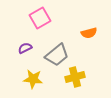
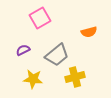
orange semicircle: moved 1 px up
purple semicircle: moved 2 px left, 2 px down
